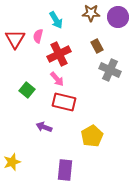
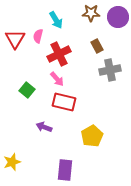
gray cross: rotated 35 degrees counterclockwise
